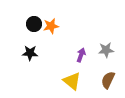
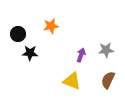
black circle: moved 16 px left, 10 px down
yellow triangle: rotated 18 degrees counterclockwise
